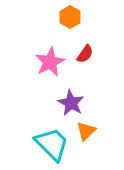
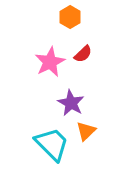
red semicircle: moved 2 px left; rotated 12 degrees clockwise
